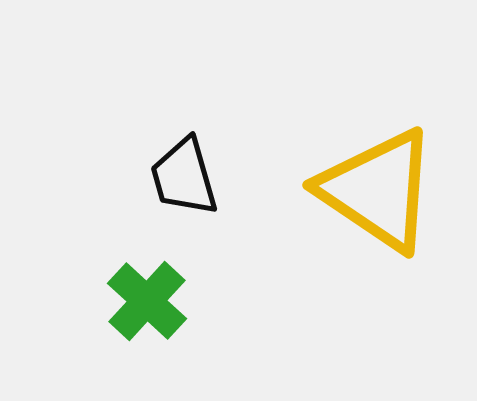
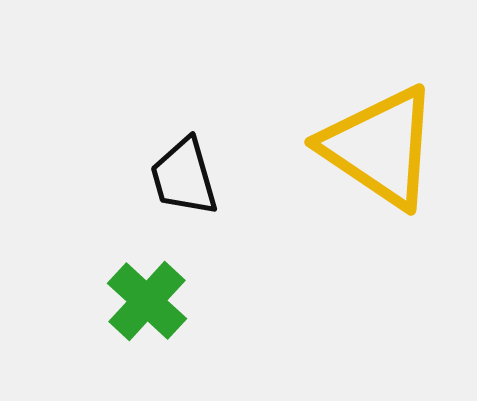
yellow triangle: moved 2 px right, 43 px up
